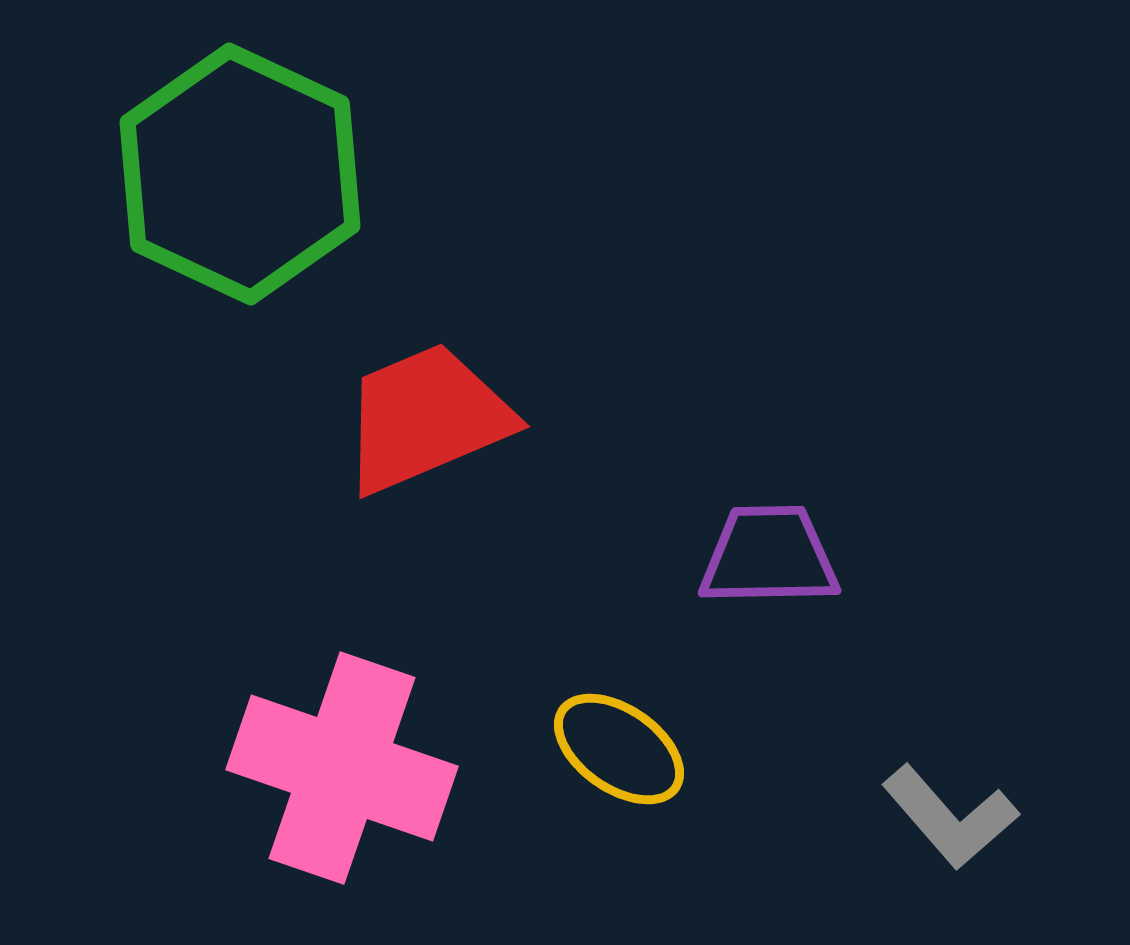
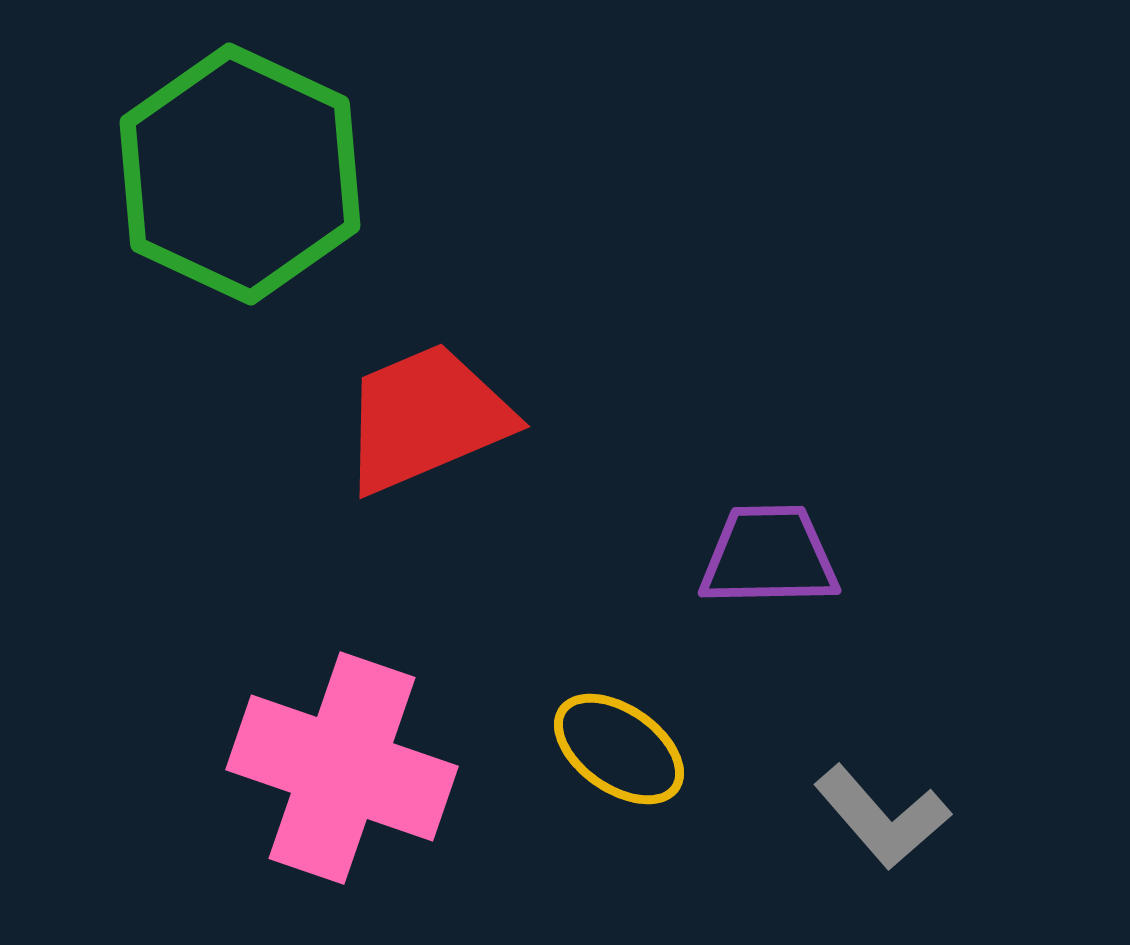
gray L-shape: moved 68 px left
